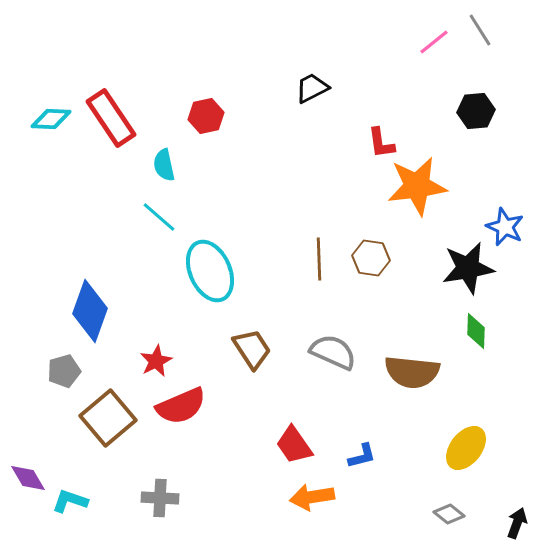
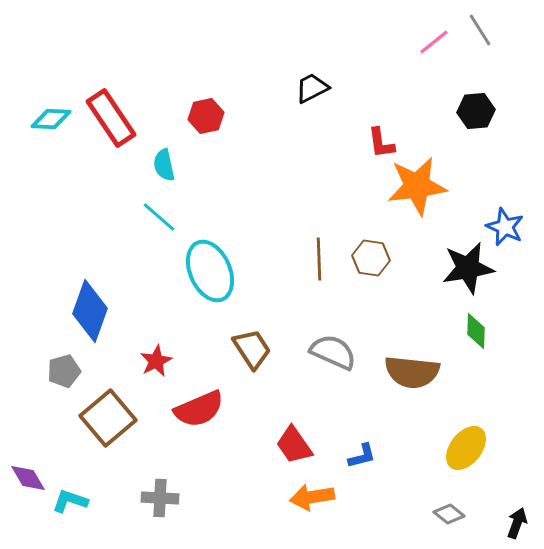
red semicircle: moved 18 px right, 3 px down
